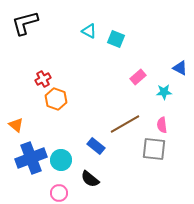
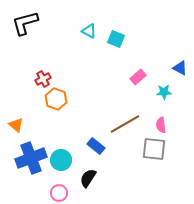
pink semicircle: moved 1 px left
black semicircle: moved 2 px left, 1 px up; rotated 84 degrees clockwise
